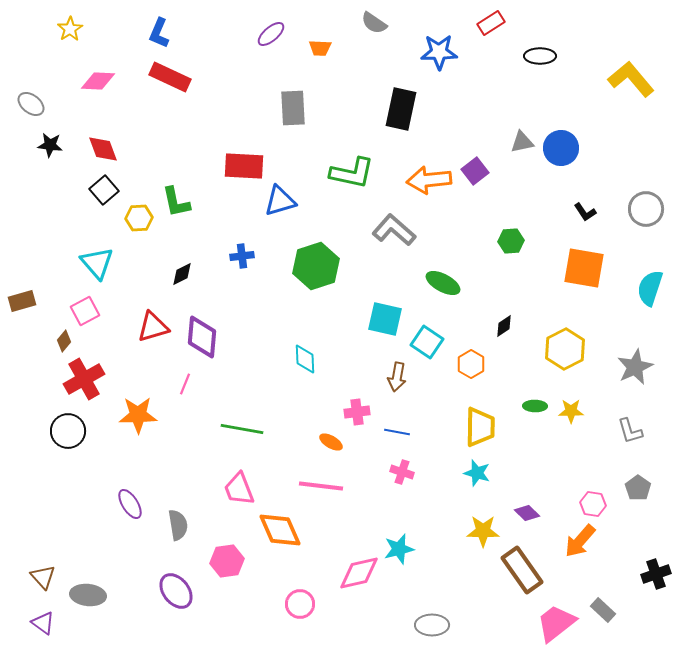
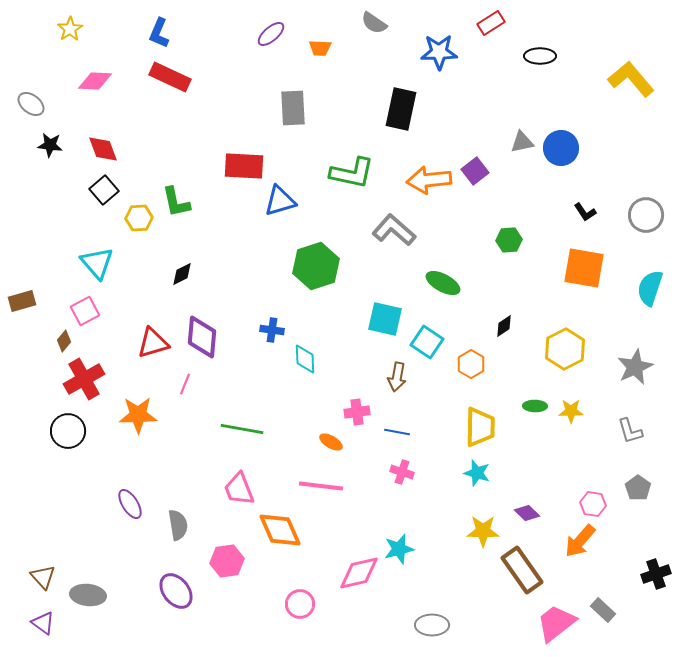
pink diamond at (98, 81): moved 3 px left
gray circle at (646, 209): moved 6 px down
green hexagon at (511, 241): moved 2 px left, 1 px up
blue cross at (242, 256): moved 30 px right, 74 px down; rotated 15 degrees clockwise
red triangle at (153, 327): moved 16 px down
